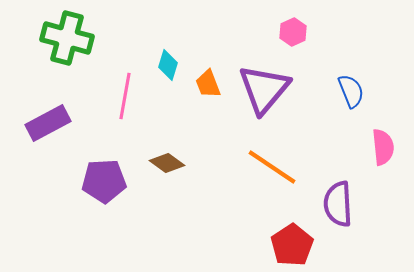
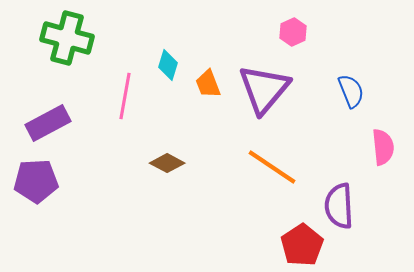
brown diamond: rotated 8 degrees counterclockwise
purple pentagon: moved 68 px left
purple semicircle: moved 1 px right, 2 px down
red pentagon: moved 10 px right
